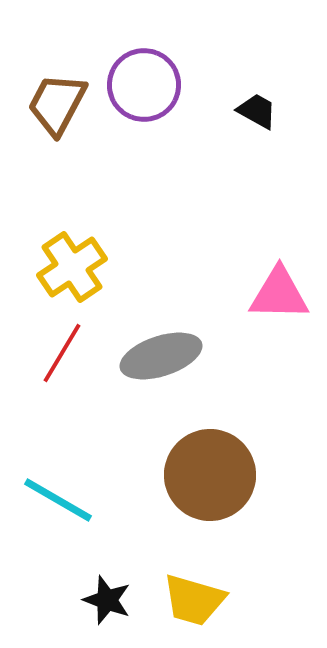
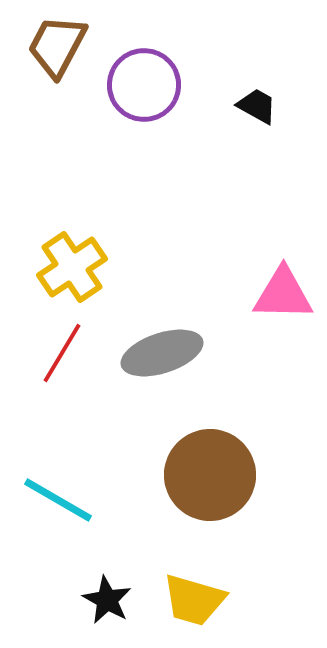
brown trapezoid: moved 58 px up
black trapezoid: moved 5 px up
pink triangle: moved 4 px right
gray ellipse: moved 1 px right, 3 px up
black star: rotated 9 degrees clockwise
